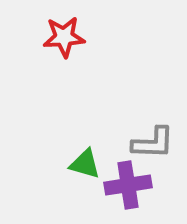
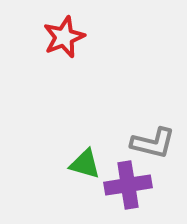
red star: rotated 18 degrees counterclockwise
gray L-shape: rotated 12 degrees clockwise
